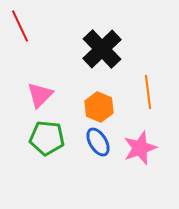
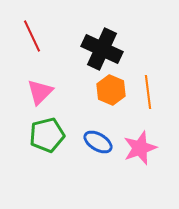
red line: moved 12 px right, 10 px down
black cross: rotated 21 degrees counterclockwise
pink triangle: moved 3 px up
orange hexagon: moved 12 px right, 17 px up
green pentagon: moved 3 px up; rotated 20 degrees counterclockwise
blue ellipse: rotated 28 degrees counterclockwise
